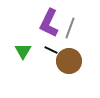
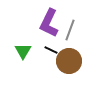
gray line: moved 2 px down
